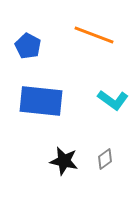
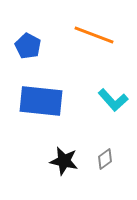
cyan L-shape: rotated 12 degrees clockwise
